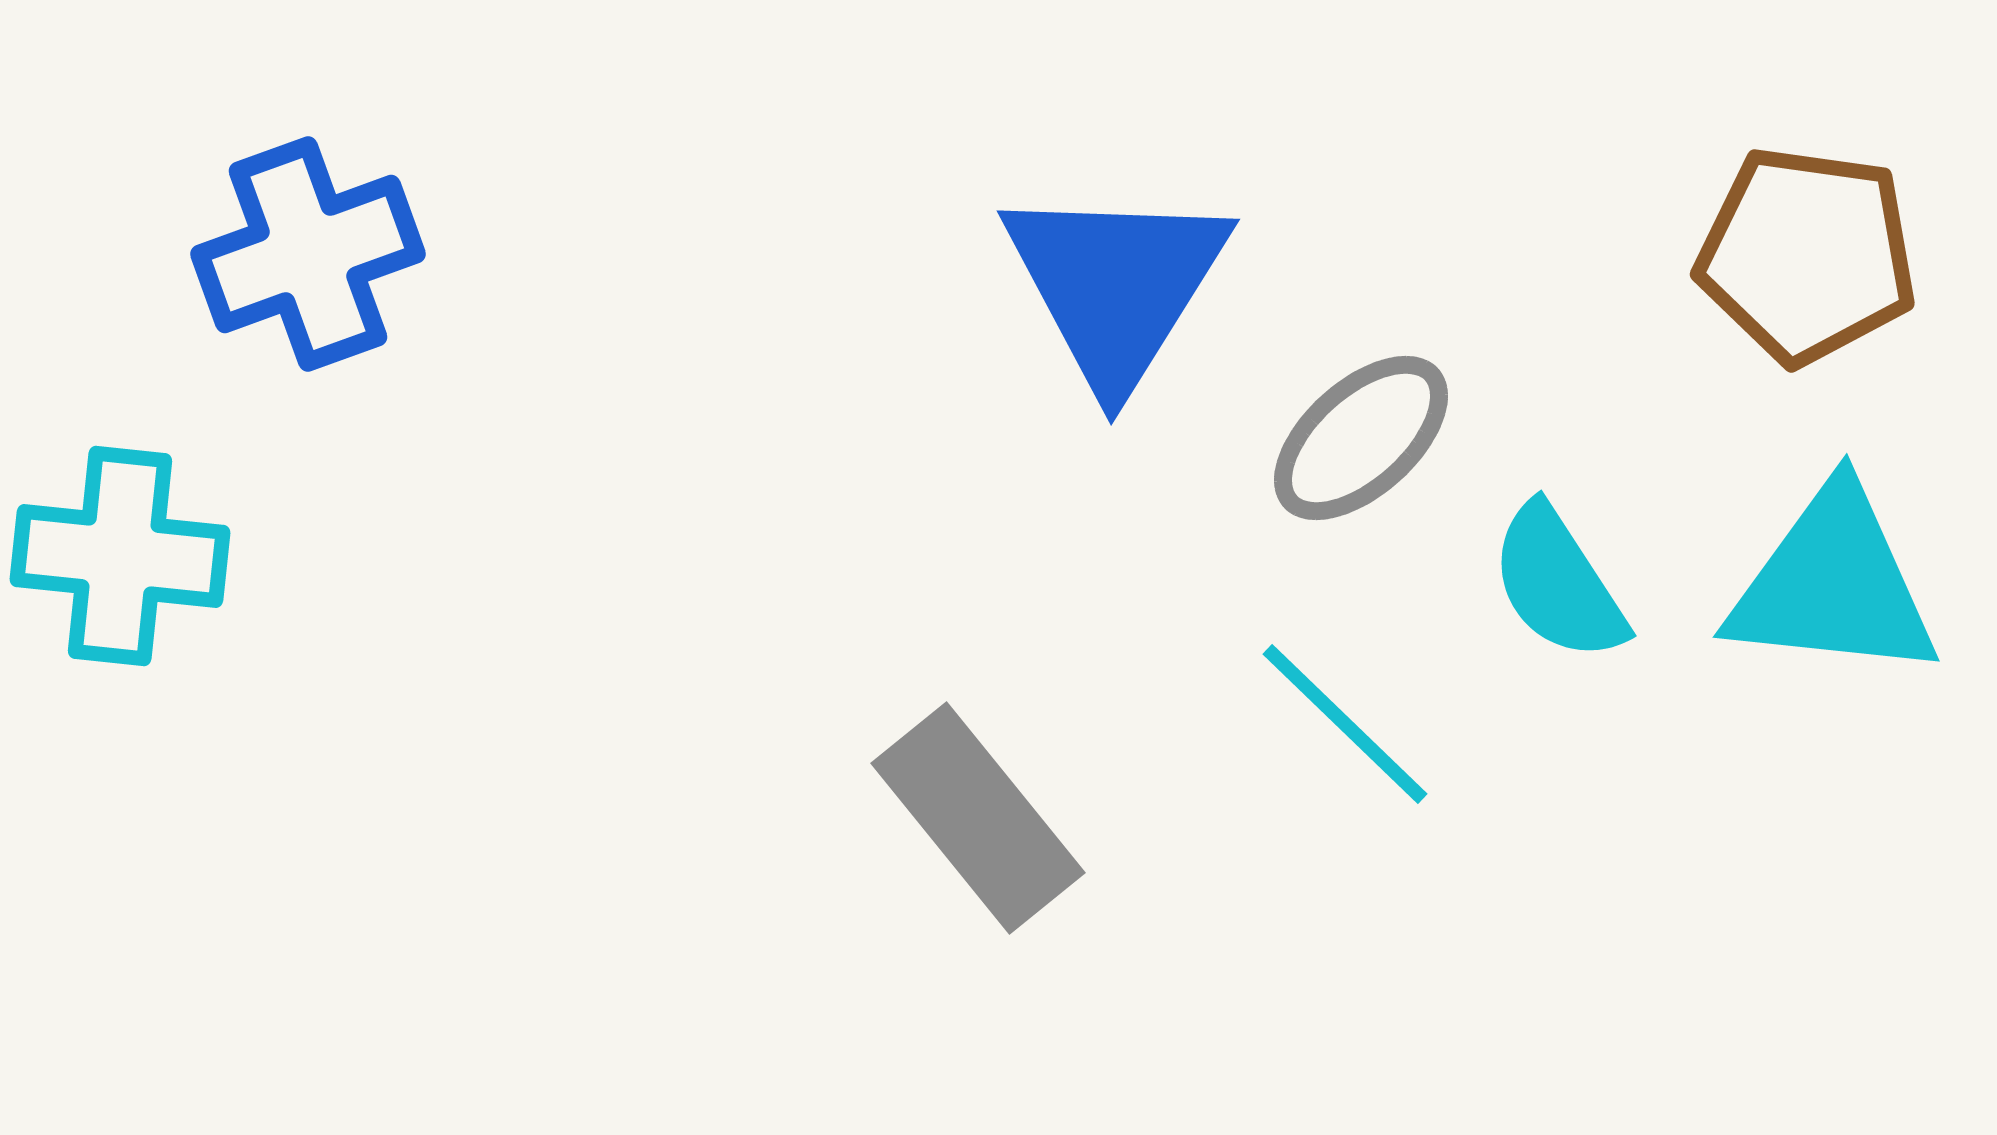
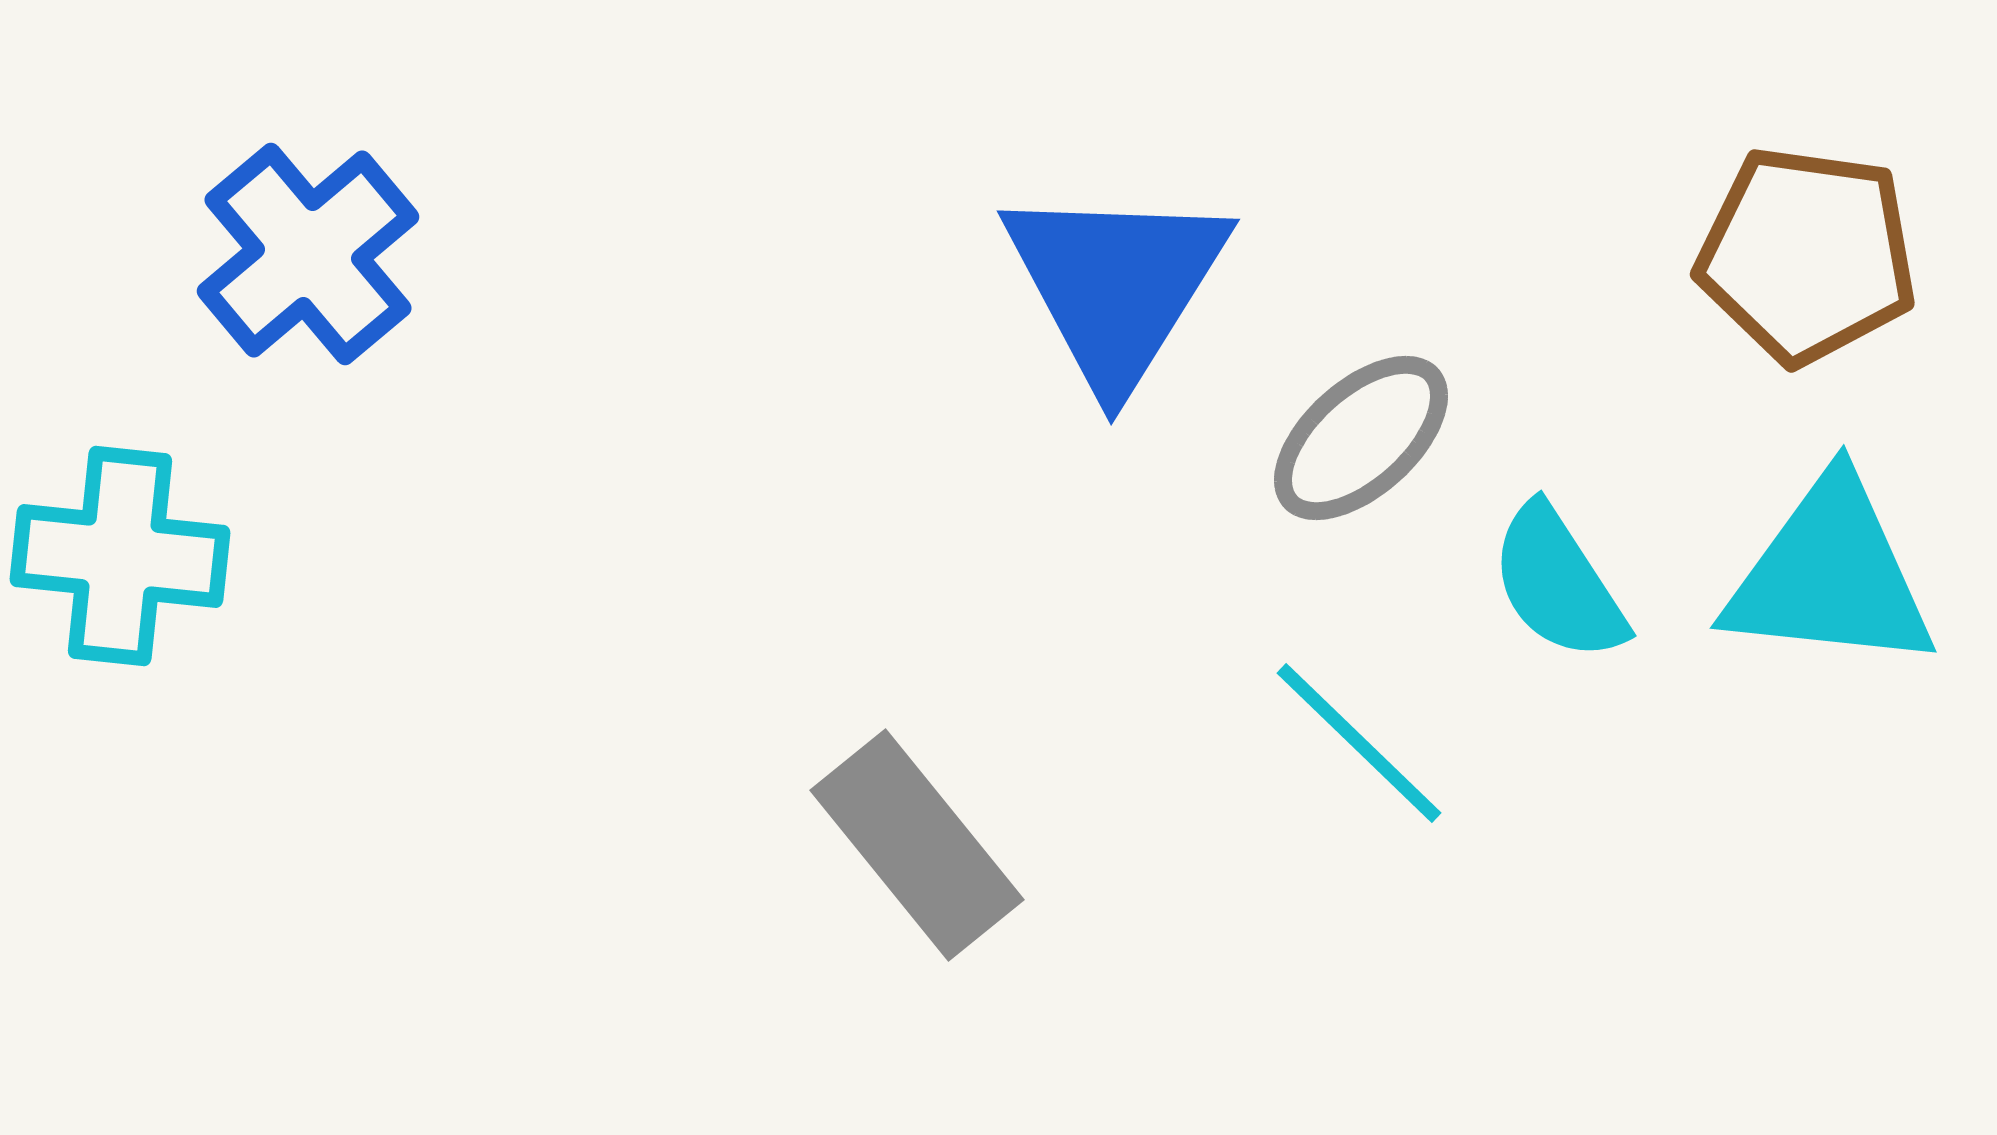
blue cross: rotated 20 degrees counterclockwise
cyan triangle: moved 3 px left, 9 px up
cyan line: moved 14 px right, 19 px down
gray rectangle: moved 61 px left, 27 px down
